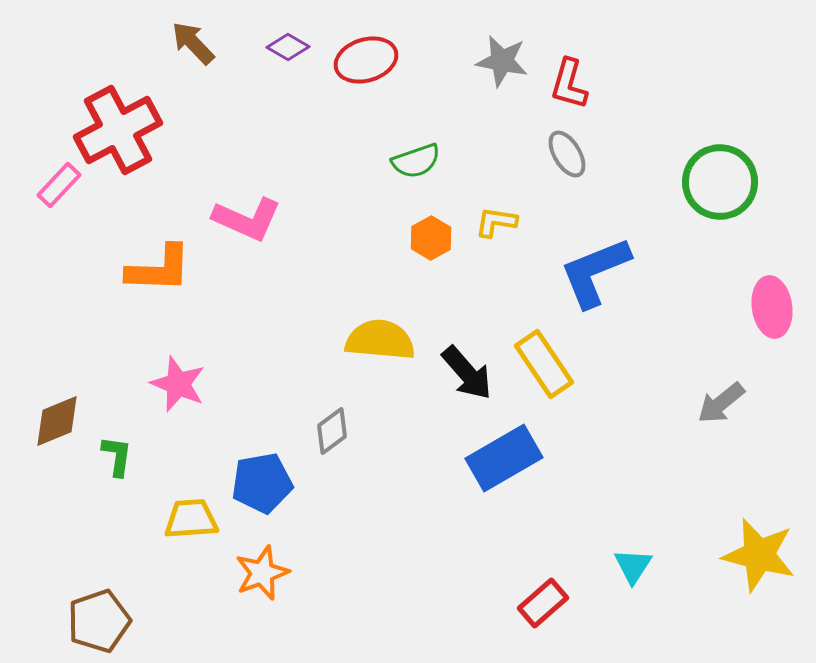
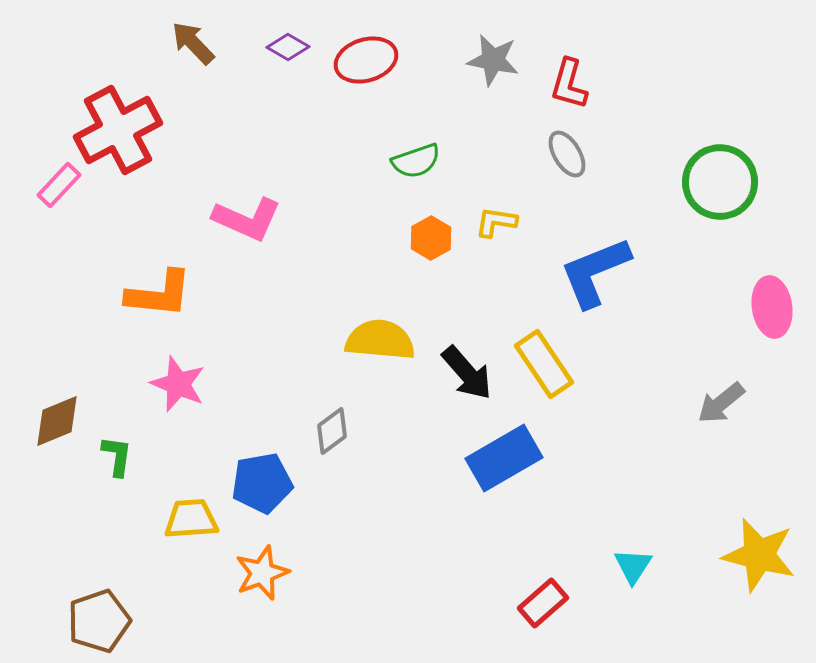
gray star: moved 9 px left, 1 px up
orange L-shape: moved 25 px down; rotated 4 degrees clockwise
